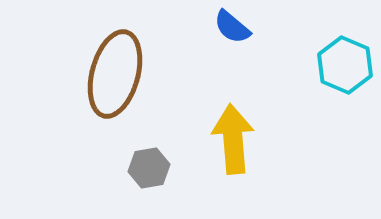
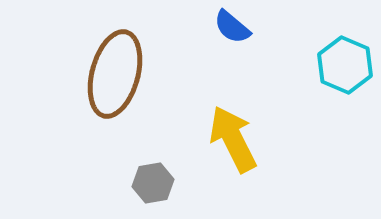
yellow arrow: rotated 22 degrees counterclockwise
gray hexagon: moved 4 px right, 15 px down
